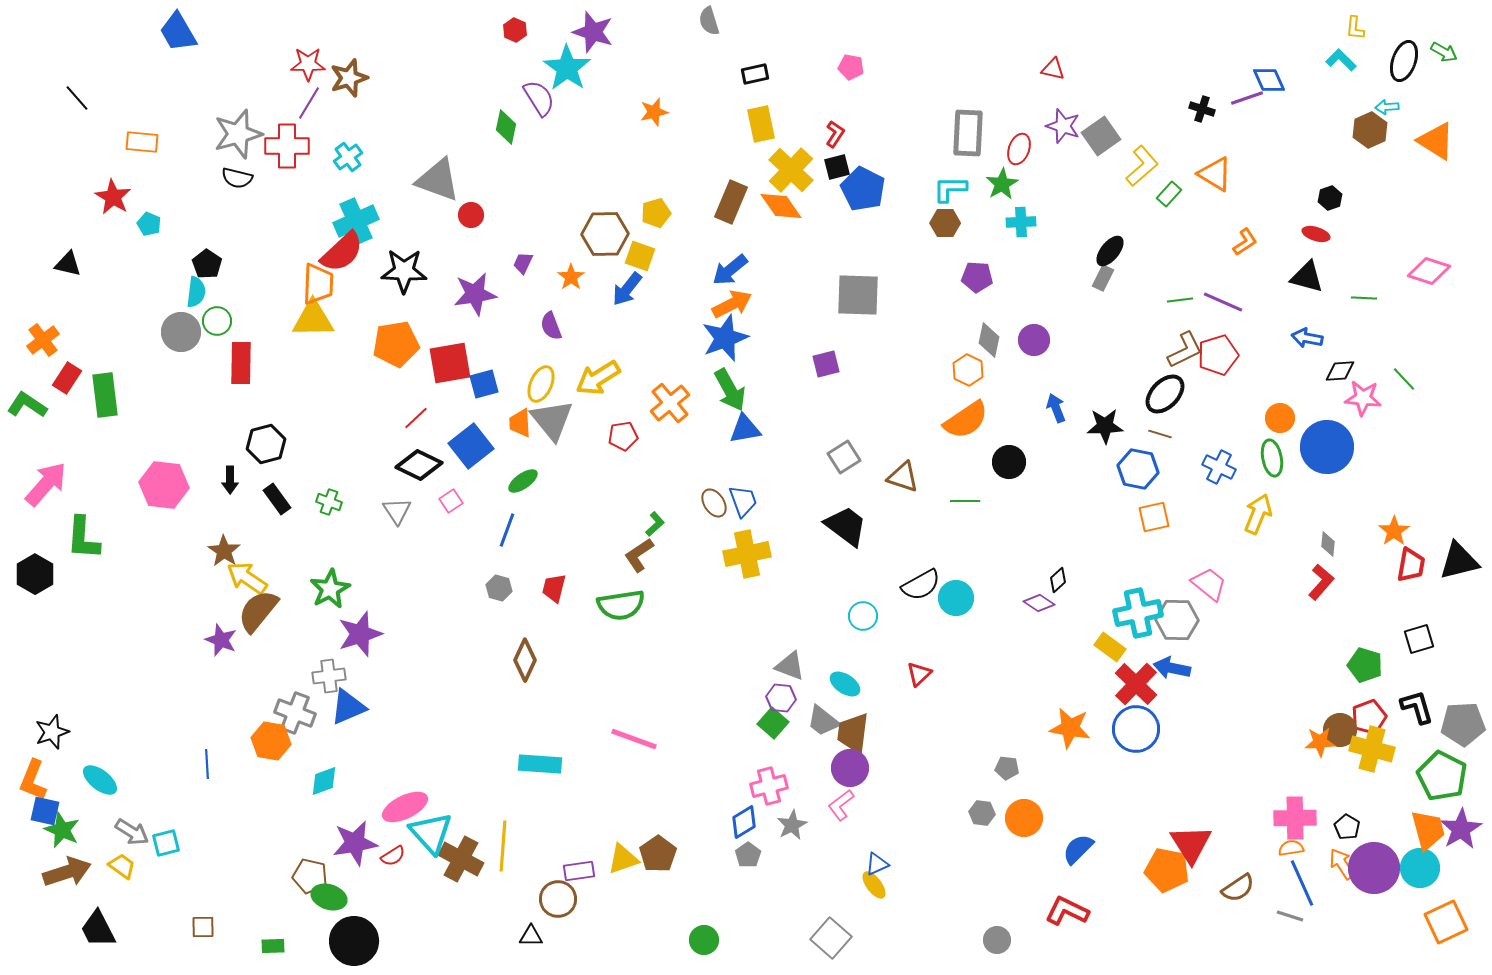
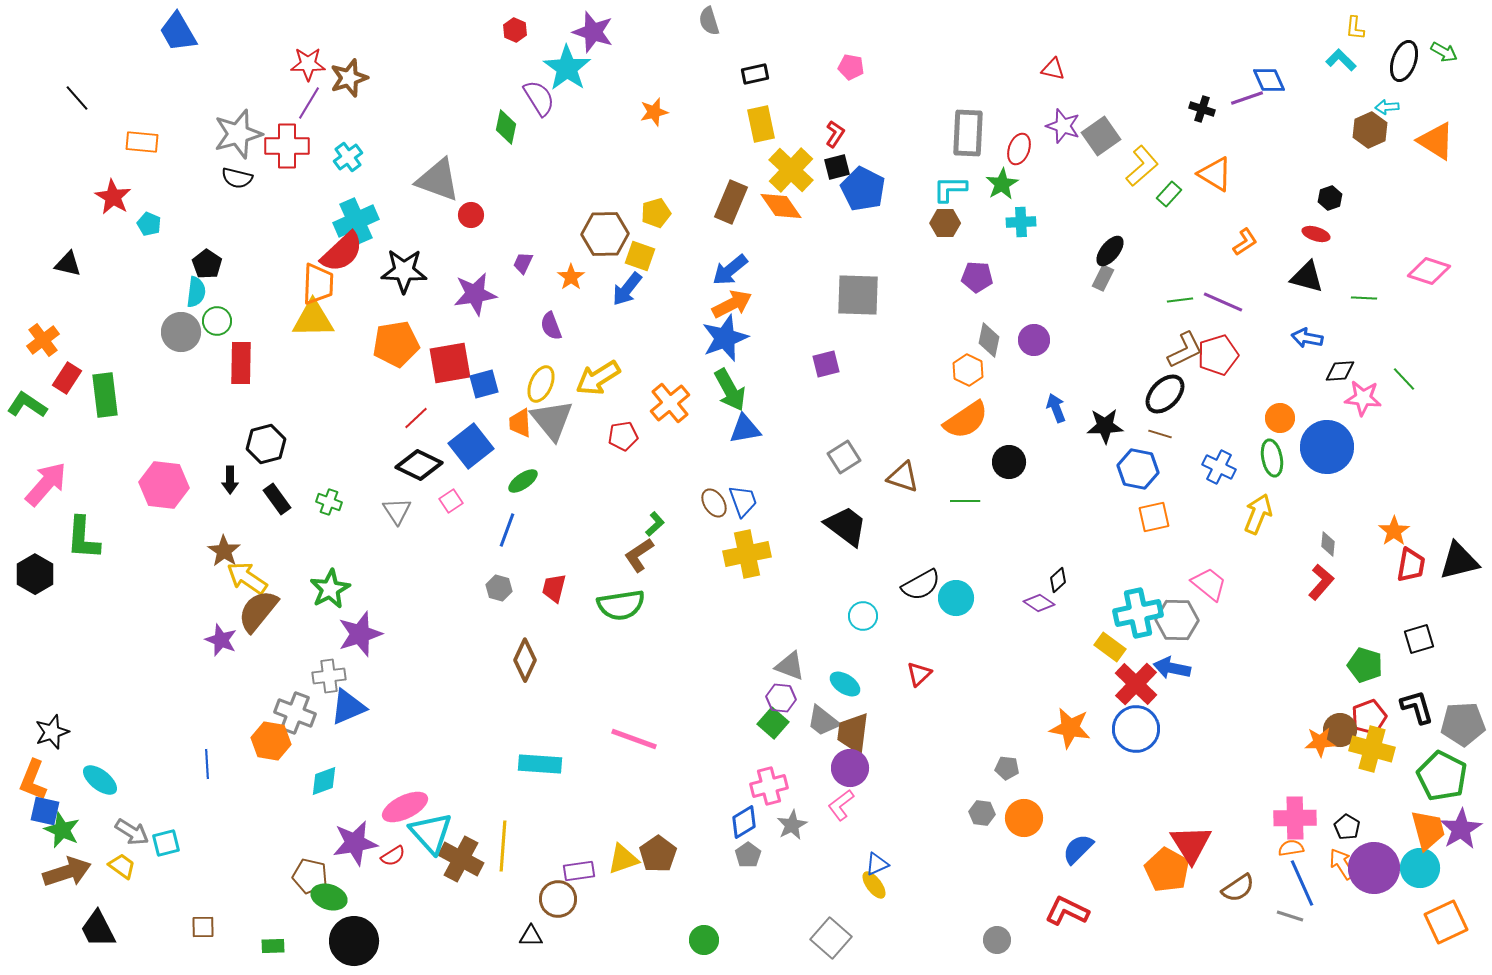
orange pentagon at (1167, 870): rotated 18 degrees clockwise
